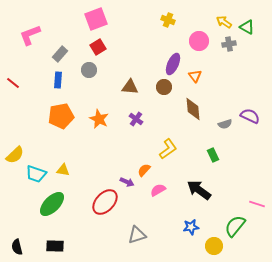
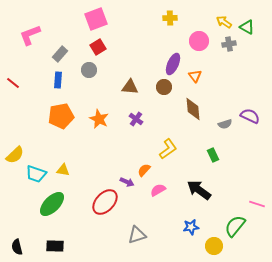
yellow cross: moved 2 px right, 2 px up; rotated 24 degrees counterclockwise
